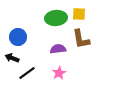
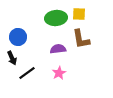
black arrow: rotated 136 degrees counterclockwise
